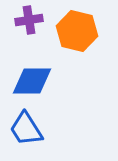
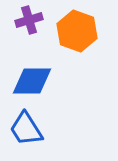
purple cross: rotated 8 degrees counterclockwise
orange hexagon: rotated 6 degrees clockwise
